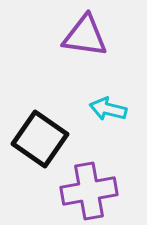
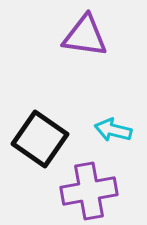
cyan arrow: moved 5 px right, 21 px down
